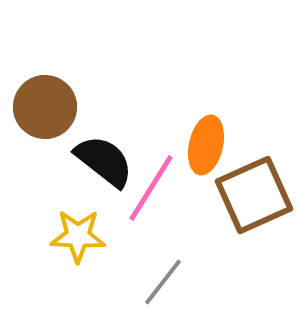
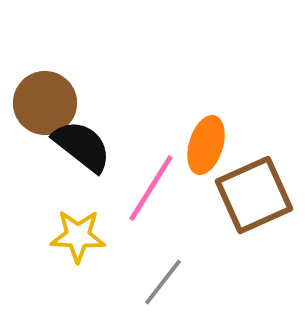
brown circle: moved 4 px up
orange ellipse: rotated 4 degrees clockwise
black semicircle: moved 22 px left, 15 px up
